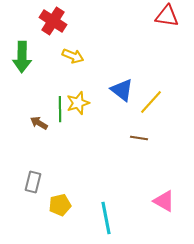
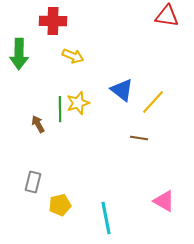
red cross: rotated 32 degrees counterclockwise
green arrow: moved 3 px left, 3 px up
yellow line: moved 2 px right
brown arrow: moved 1 px left, 1 px down; rotated 30 degrees clockwise
